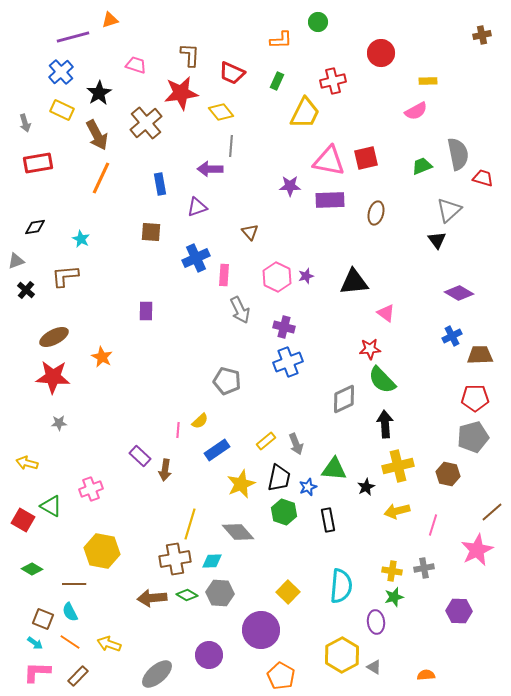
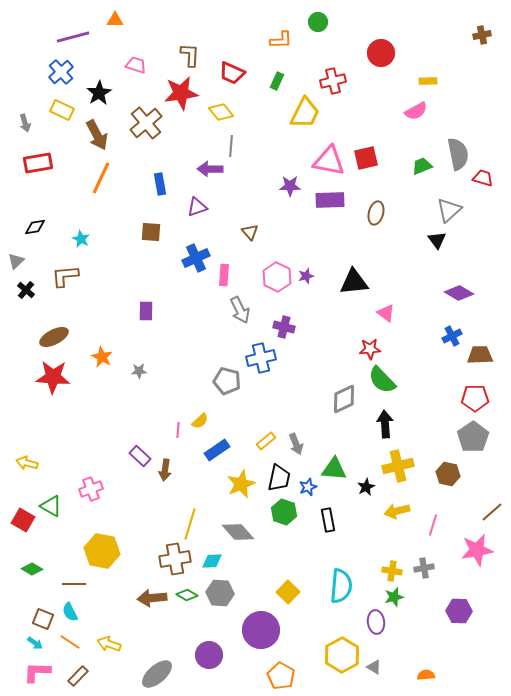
orange triangle at (110, 20): moved 5 px right; rotated 18 degrees clockwise
gray triangle at (16, 261): rotated 24 degrees counterclockwise
blue cross at (288, 362): moved 27 px left, 4 px up; rotated 8 degrees clockwise
gray star at (59, 423): moved 80 px right, 52 px up
gray pentagon at (473, 437): rotated 20 degrees counterclockwise
pink star at (477, 550): rotated 16 degrees clockwise
